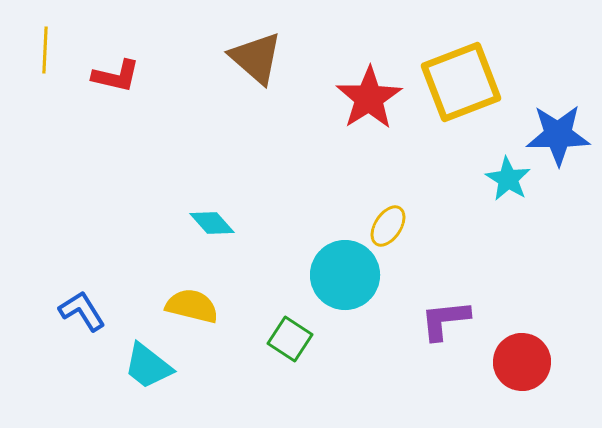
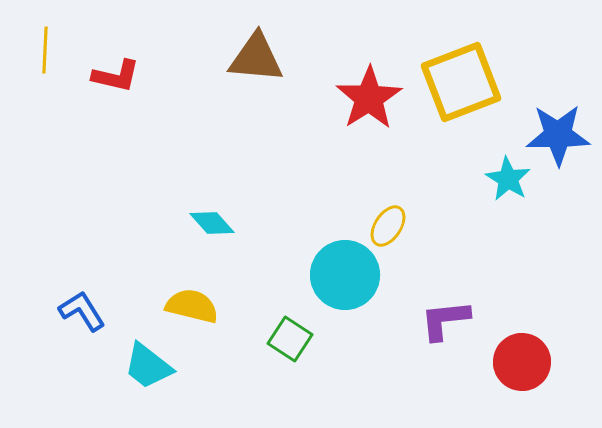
brown triangle: rotated 36 degrees counterclockwise
